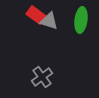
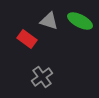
red rectangle: moved 9 px left, 24 px down
green ellipse: moved 1 px left, 1 px down; rotated 70 degrees counterclockwise
